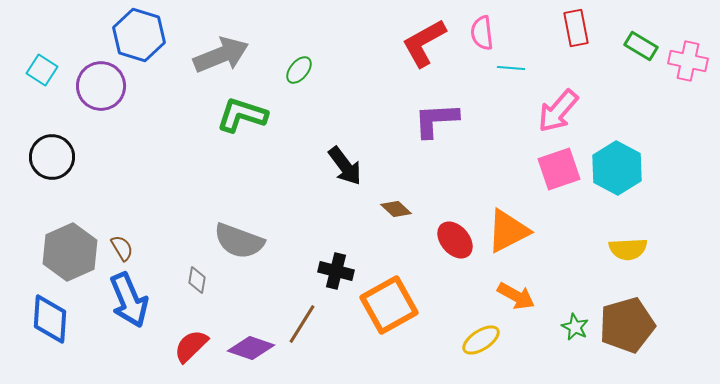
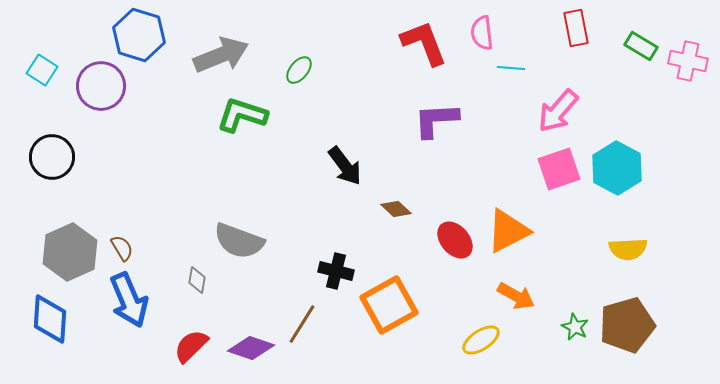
red L-shape: rotated 98 degrees clockwise
